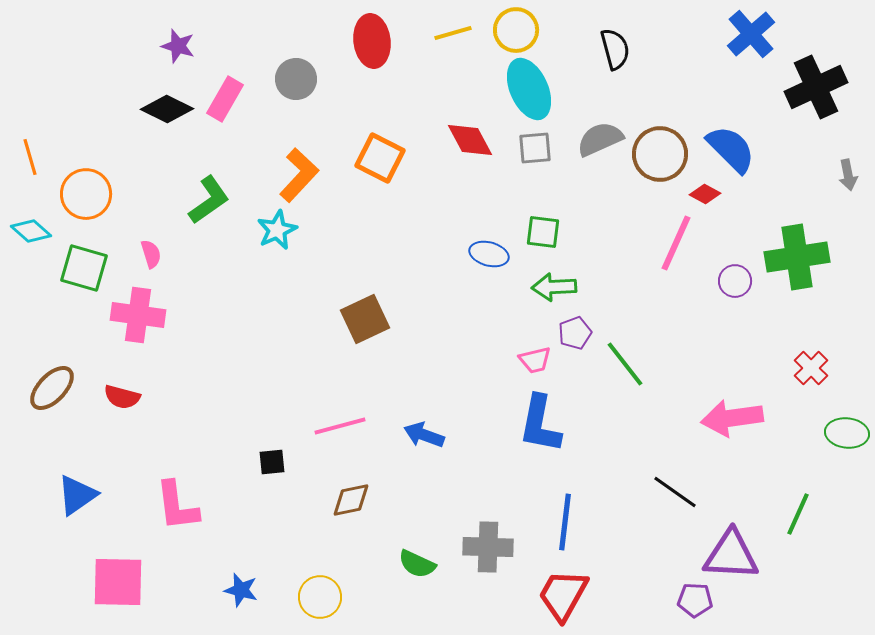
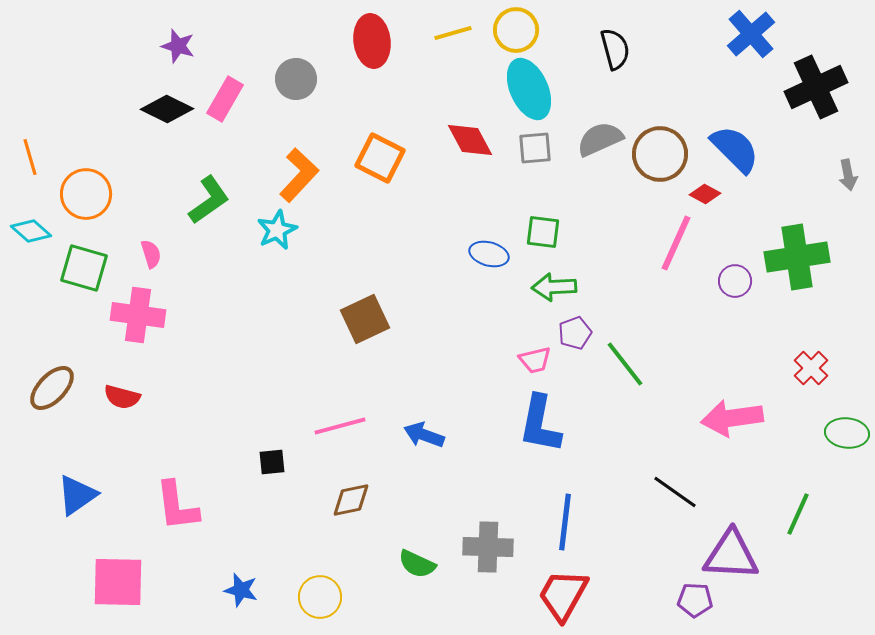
blue semicircle at (731, 149): moved 4 px right
